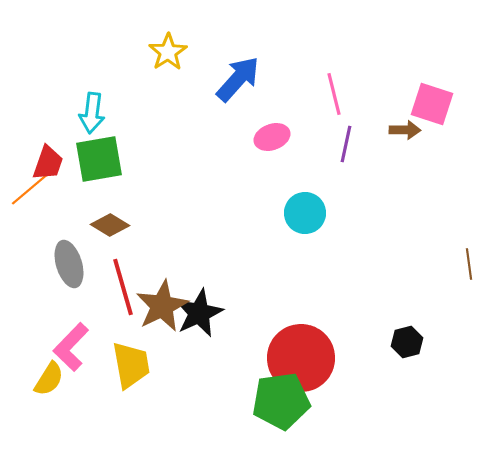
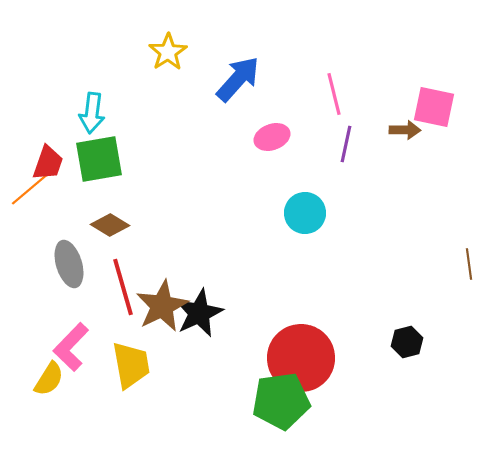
pink square: moved 2 px right, 3 px down; rotated 6 degrees counterclockwise
